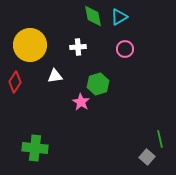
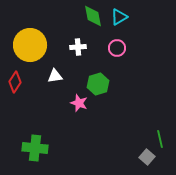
pink circle: moved 8 px left, 1 px up
pink star: moved 2 px left, 1 px down; rotated 12 degrees counterclockwise
